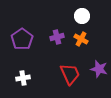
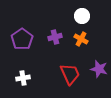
purple cross: moved 2 px left
